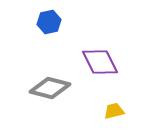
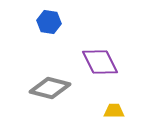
blue hexagon: rotated 20 degrees clockwise
yellow trapezoid: rotated 15 degrees clockwise
